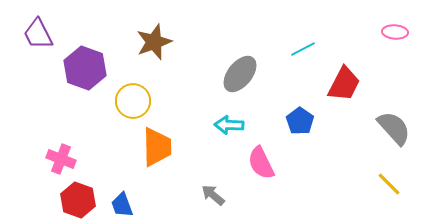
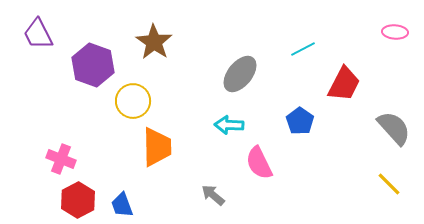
brown star: rotated 18 degrees counterclockwise
purple hexagon: moved 8 px right, 3 px up
pink semicircle: moved 2 px left
red hexagon: rotated 12 degrees clockwise
